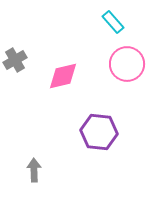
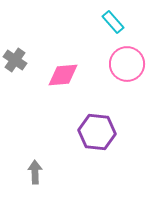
gray cross: rotated 25 degrees counterclockwise
pink diamond: moved 1 px up; rotated 8 degrees clockwise
purple hexagon: moved 2 px left
gray arrow: moved 1 px right, 2 px down
